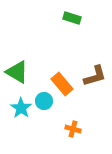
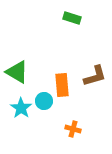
orange rectangle: moved 1 px down; rotated 35 degrees clockwise
